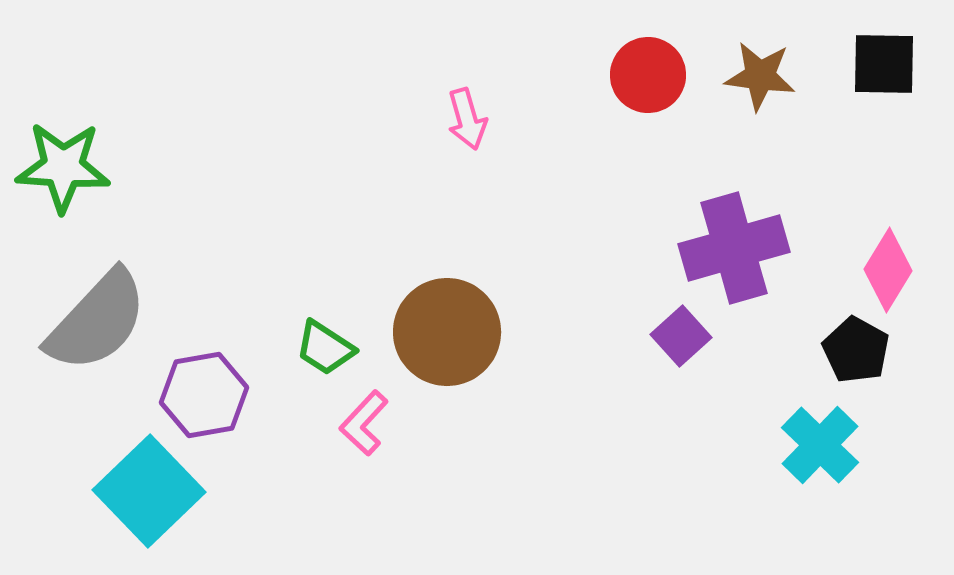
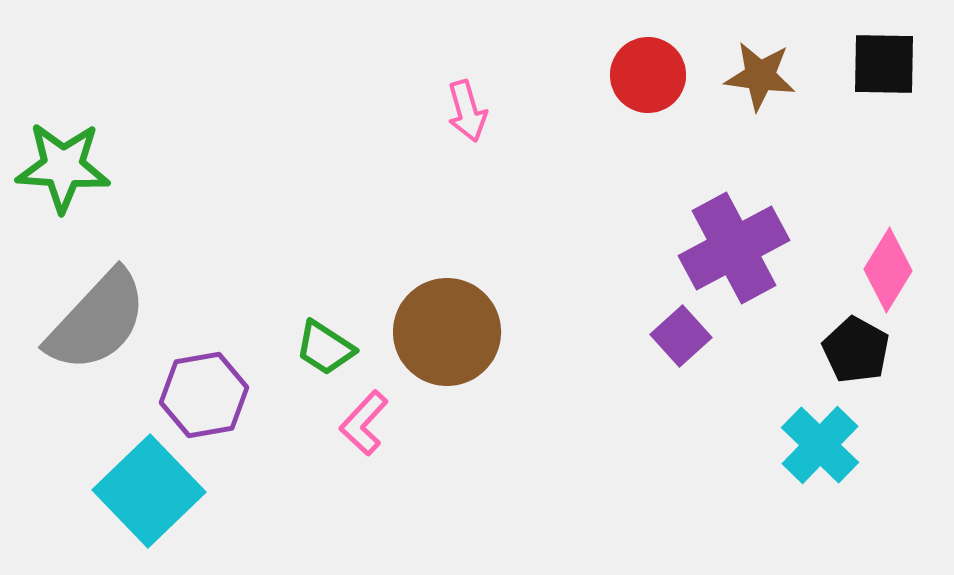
pink arrow: moved 8 px up
purple cross: rotated 12 degrees counterclockwise
